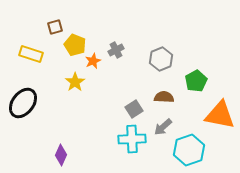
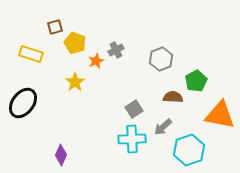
yellow pentagon: moved 2 px up
orange star: moved 3 px right
brown semicircle: moved 9 px right
